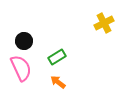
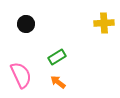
yellow cross: rotated 24 degrees clockwise
black circle: moved 2 px right, 17 px up
pink semicircle: moved 7 px down
